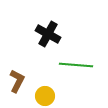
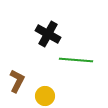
green line: moved 5 px up
